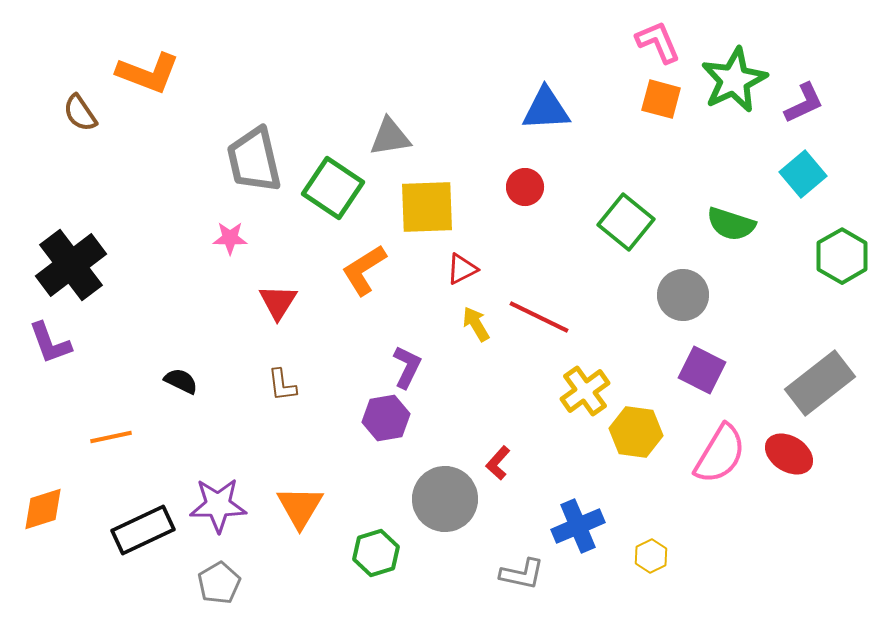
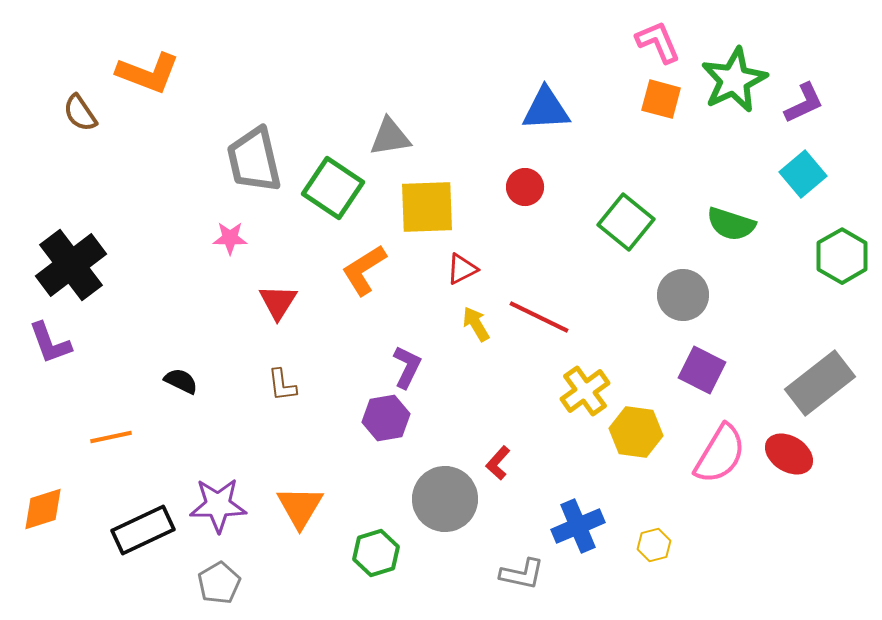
yellow hexagon at (651, 556): moved 3 px right, 11 px up; rotated 12 degrees clockwise
